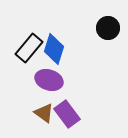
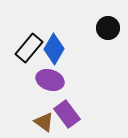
blue diamond: rotated 12 degrees clockwise
purple ellipse: moved 1 px right
brown triangle: moved 9 px down
